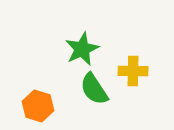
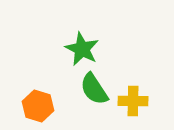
green star: rotated 20 degrees counterclockwise
yellow cross: moved 30 px down
